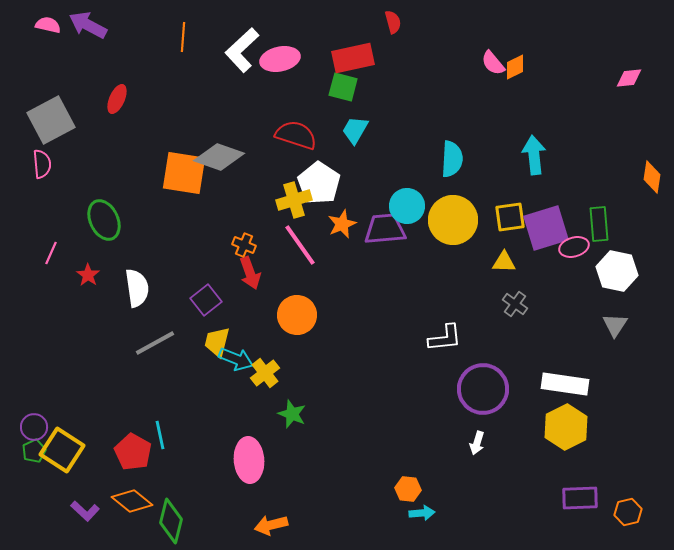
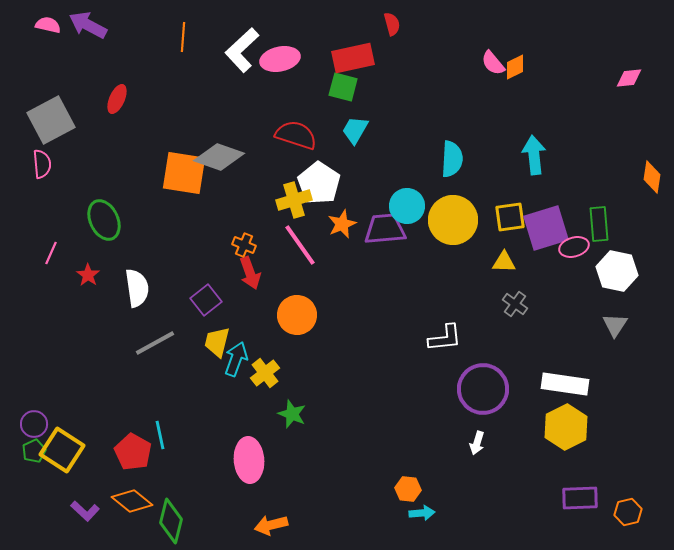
red semicircle at (393, 22): moved 1 px left, 2 px down
cyan arrow at (236, 359): rotated 92 degrees counterclockwise
purple circle at (34, 427): moved 3 px up
